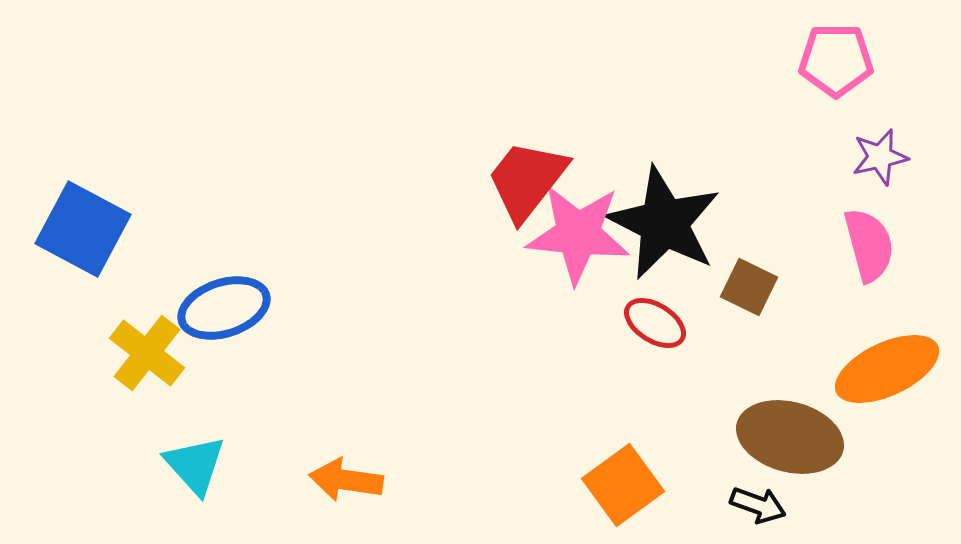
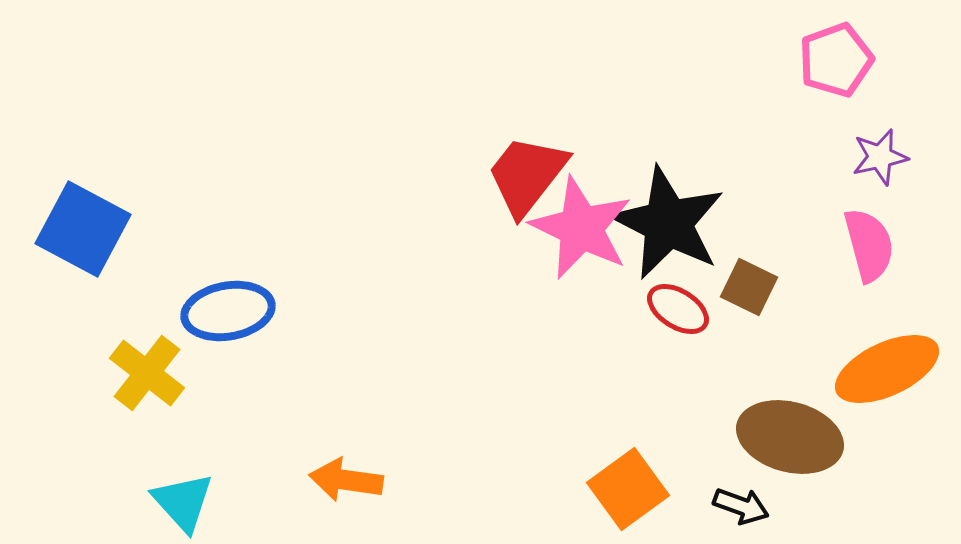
pink pentagon: rotated 20 degrees counterclockwise
red trapezoid: moved 5 px up
black star: moved 4 px right
pink star: moved 3 px right, 6 px up; rotated 20 degrees clockwise
blue ellipse: moved 4 px right, 3 px down; rotated 8 degrees clockwise
red ellipse: moved 23 px right, 14 px up
yellow cross: moved 20 px down
cyan triangle: moved 12 px left, 37 px down
orange square: moved 5 px right, 4 px down
black arrow: moved 17 px left, 1 px down
